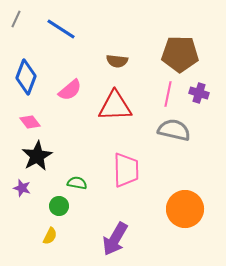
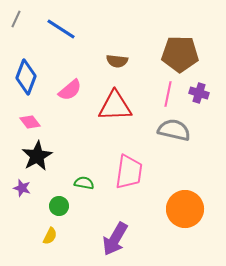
pink trapezoid: moved 3 px right, 2 px down; rotated 9 degrees clockwise
green semicircle: moved 7 px right
